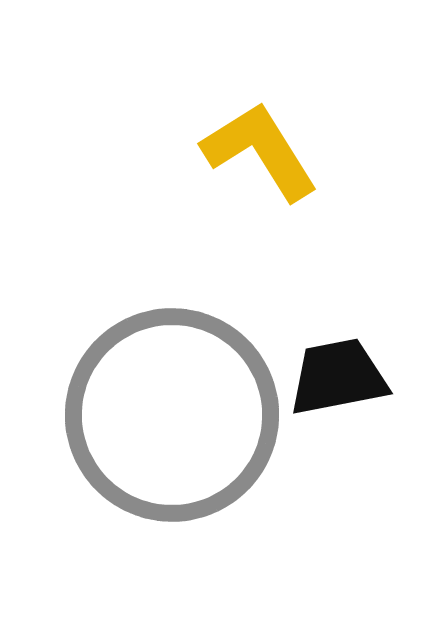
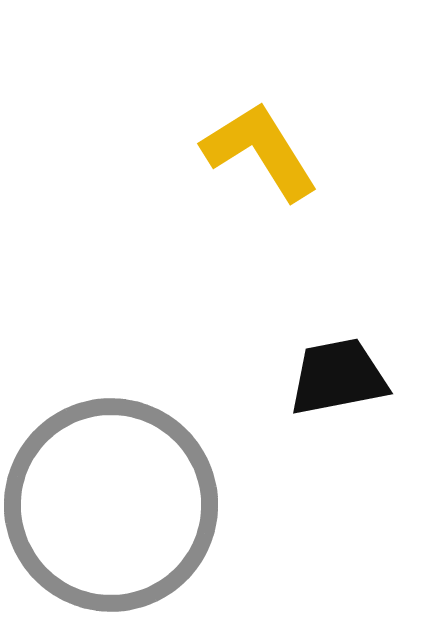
gray circle: moved 61 px left, 90 px down
